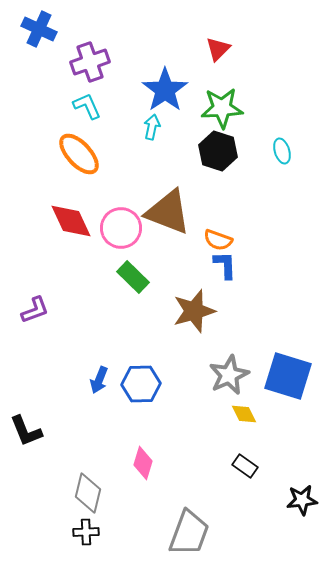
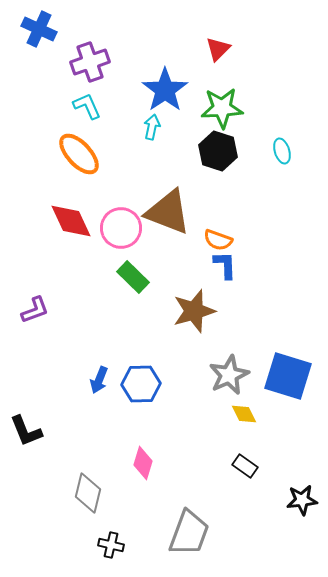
black cross: moved 25 px right, 13 px down; rotated 15 degrees clockwise
